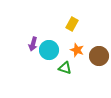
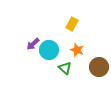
purple arrow: rotated 32 degrees clockwise
brown circle: moved 11 px down
green triangle: rotated 24 degrees clockwise
